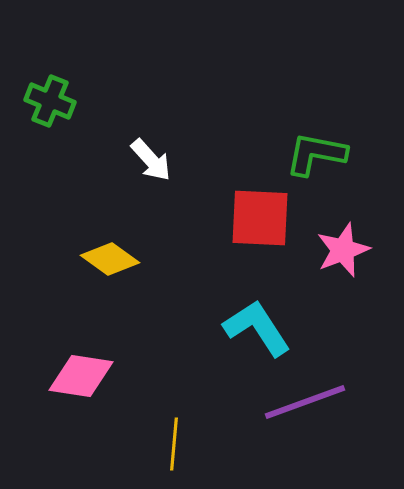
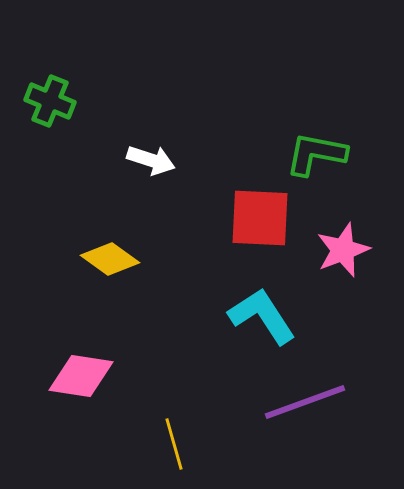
white arrow: rotated 30 degrees counterclockwise
cyan L-shape: moved 5 px right, 12 px up
yellow line: rotated 21 degrees counterclockwise
